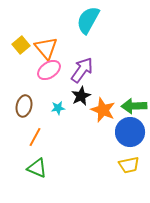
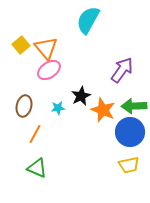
purple arrow: moved 40 px right
orange line: moved 3 px up
